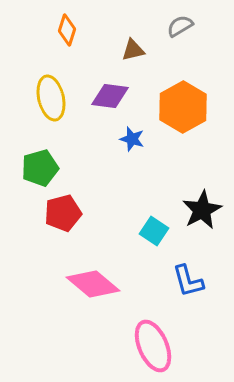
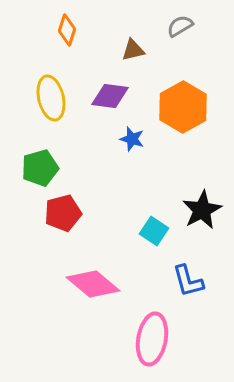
pink ellipse: moved 1 px left, 7 px up; rotated 33 degrees clockwise
